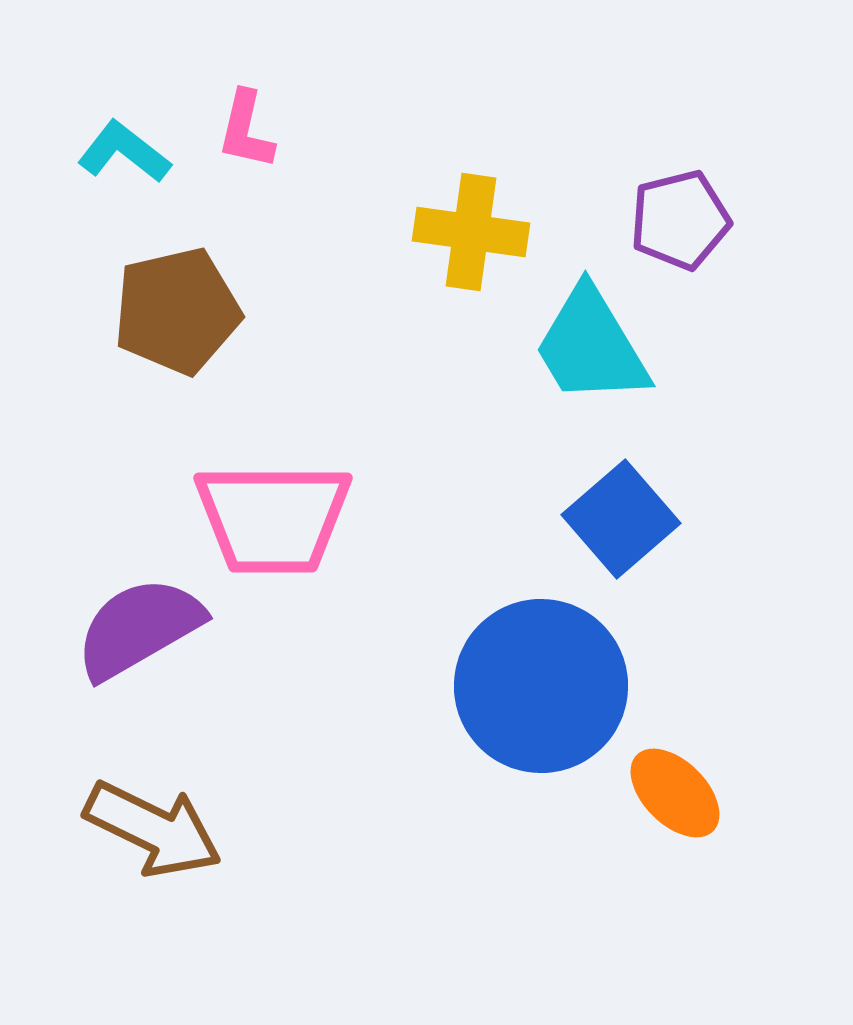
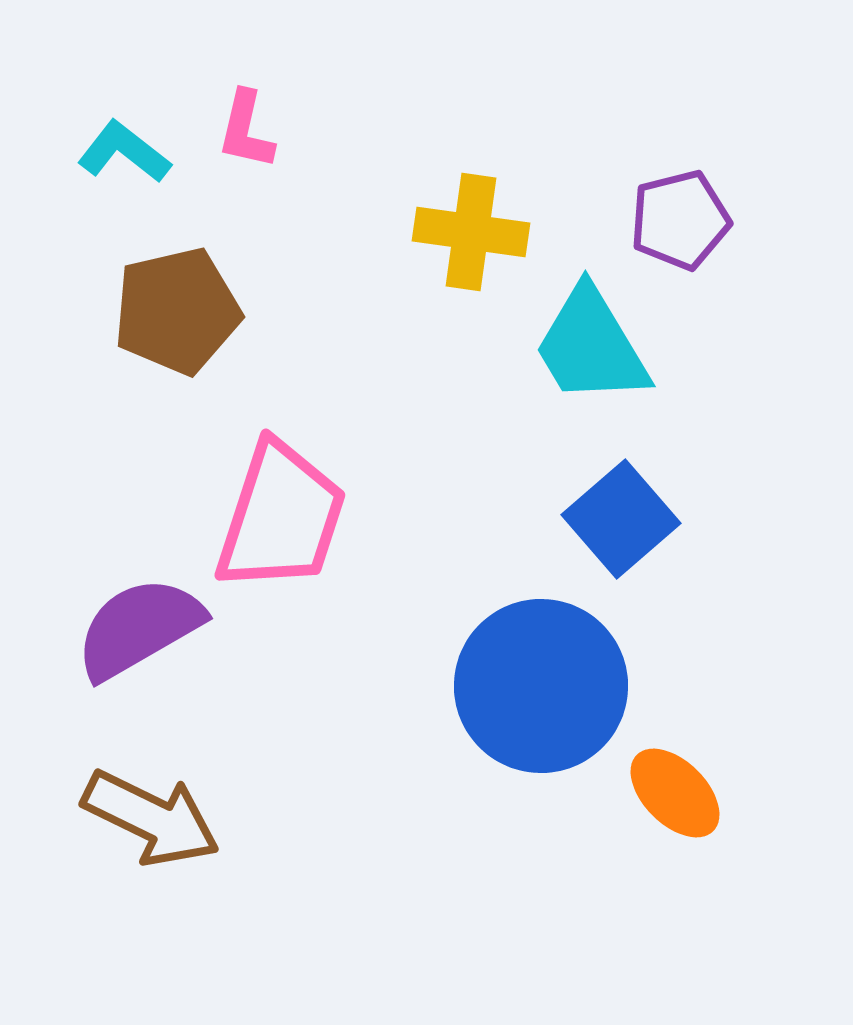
pink trapezoid: moved 8 px right, 1 px up; rotated 72 degrees counterclockwise
brown arrow: moved 2 px left, 11 px up
